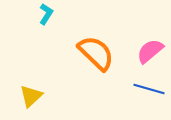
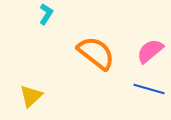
orange semicircle: rotated 6 degrees counterclockwise
